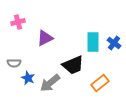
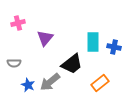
pink cross: moved 1 px down
purple triangle: rotated 24 degrees counterclockwise
blue cross: moved 4 px down; rotated 24 degrees counterclockwise
black trapezoid: moved 1 px left, 1 px up; rotated 15 degrees counterclockwise
blue star: moved 7 px down
gray arrow: moved 1 px up
